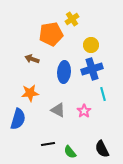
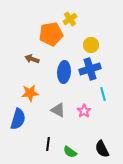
yellow cross: moved 2 px left
blue cross: moved 2 px left
black line: rotated 72 degrees counterclockwise
green semicircle: rotated 16 degrees counterclockwise
